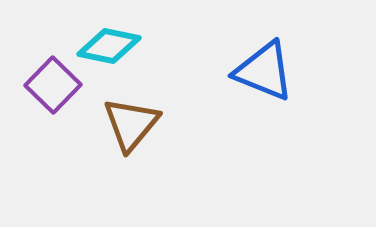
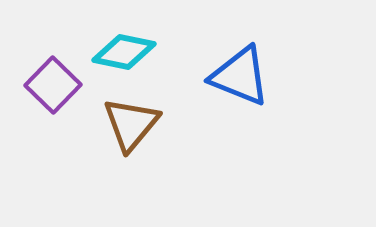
cyan diamond: moved 15 px right, 6 px down
blue triangle: moved 24 px left, 5 px down
